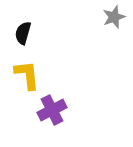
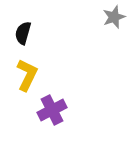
yellow L-shape: rotated 32 degrees clockwise
